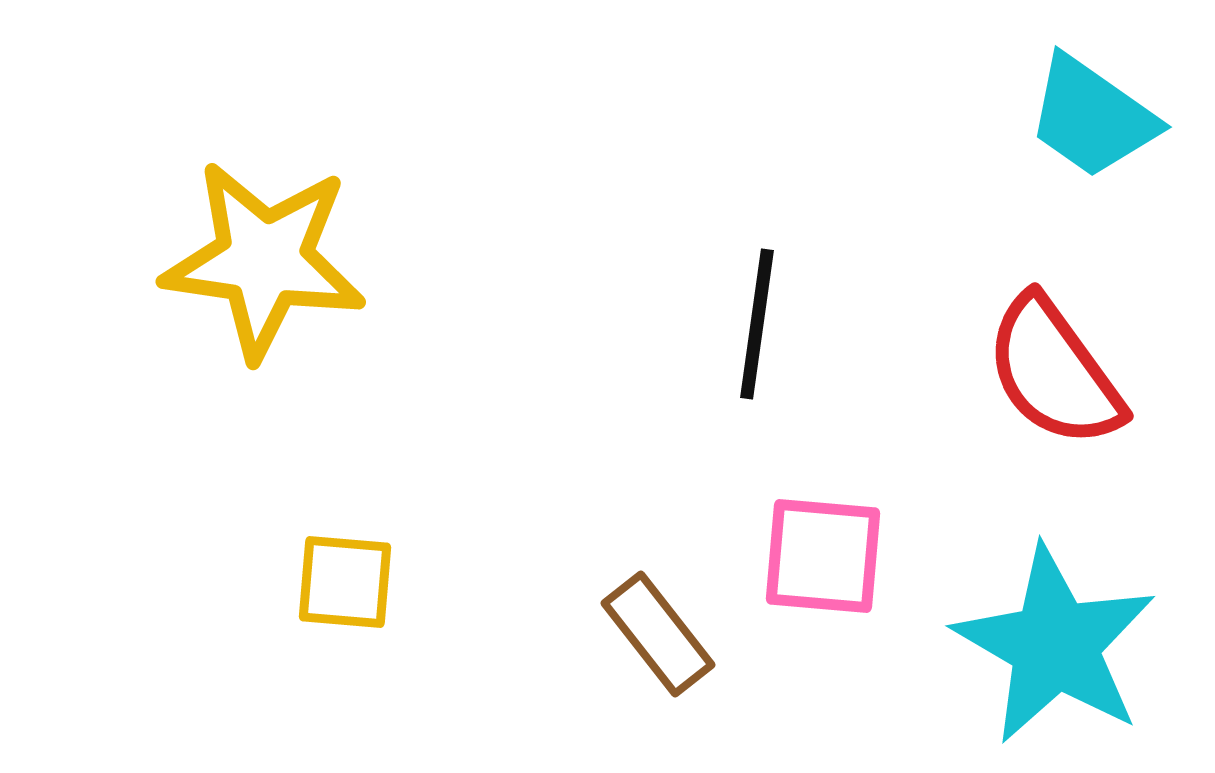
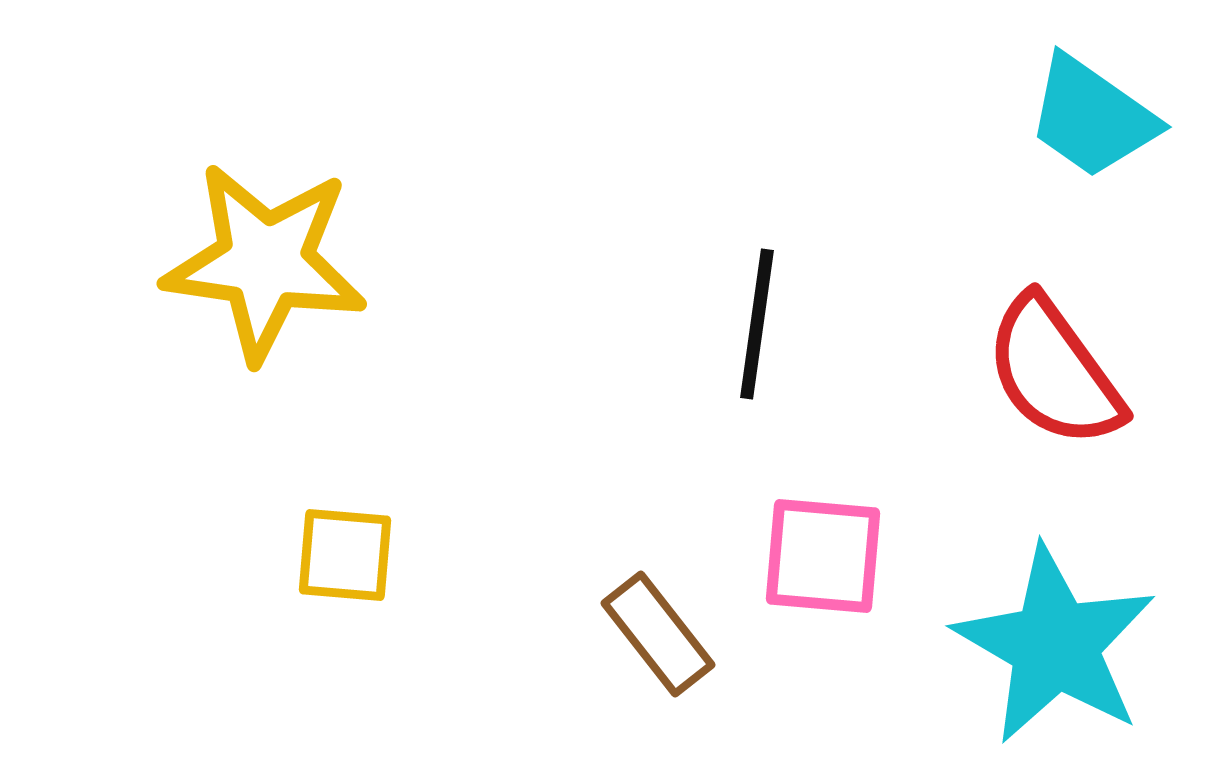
yellow star: moved 1 px right, 2 px down
yellow square: moved 27 px up
